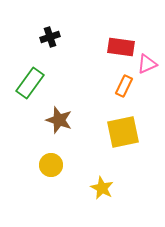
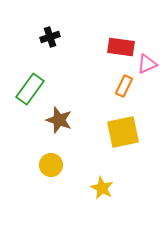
green rectangle: moved 6 px down
